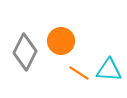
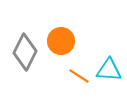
orange line: moved 3 px down
